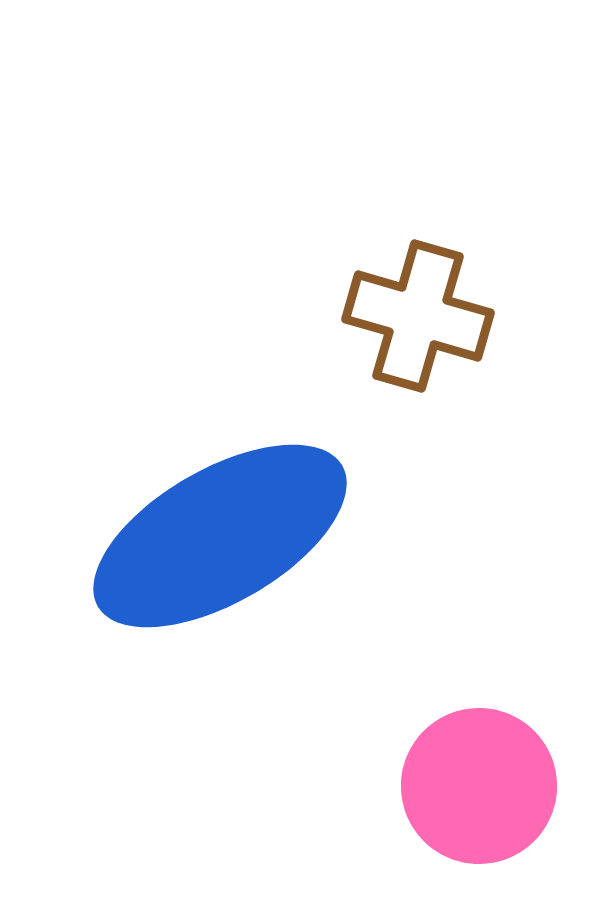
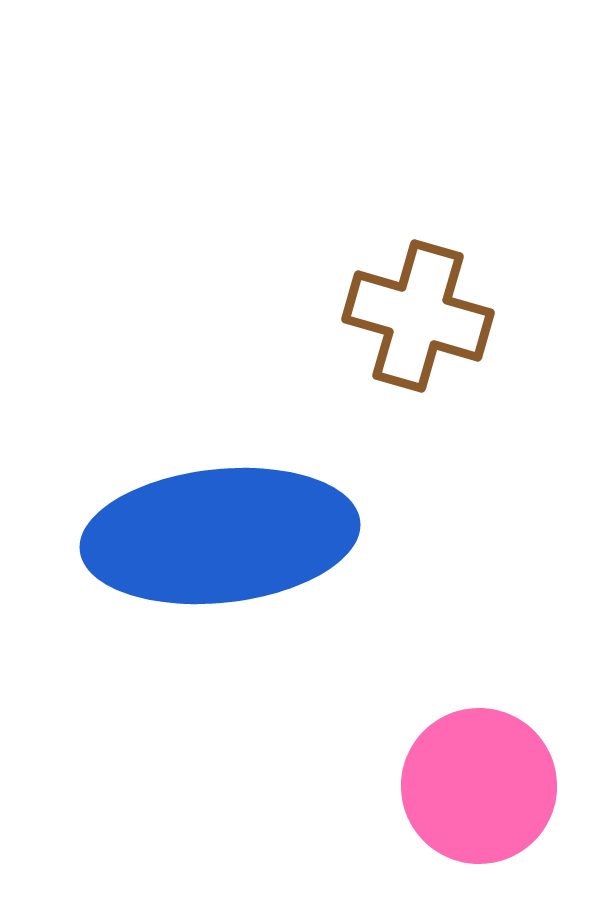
blue ellipse: rotated 24 degrees clockwise
